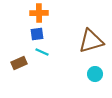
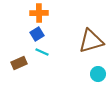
blue square: rotated 24 degrees counterclockwise
cyan circle: moved 3 px right
